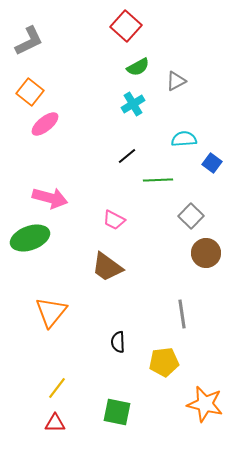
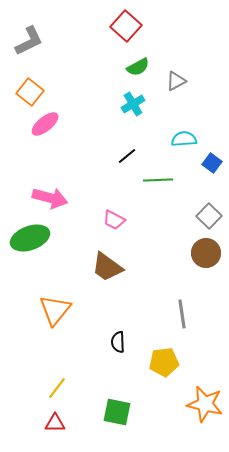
gray square: moved 18 px right
orange triangle: moved 4 px right, 2 px up
